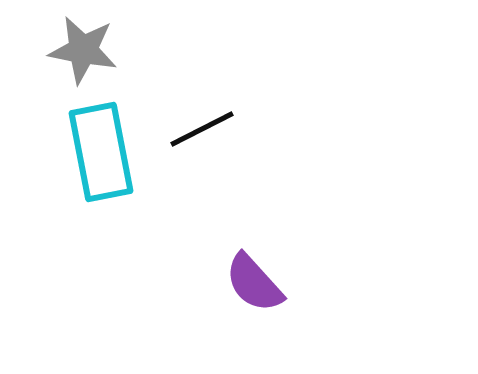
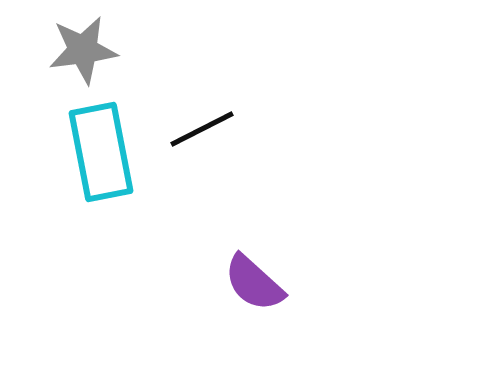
gray star: rotated 18 degrees counterclockwise
purple semicircle: rotated 6 degrees counterclockwise
